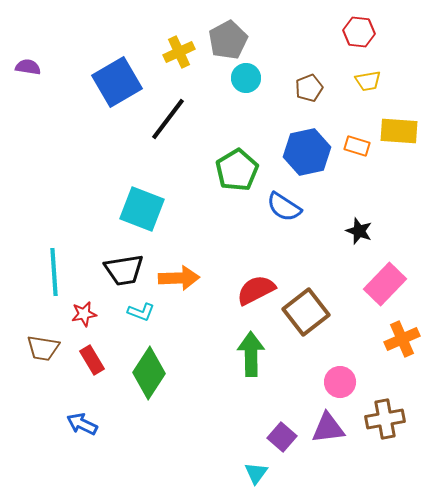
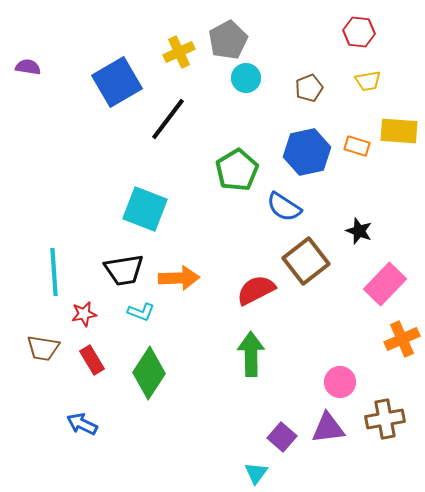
cyan square: moved 3 px right
brown square: moved 51 px up
